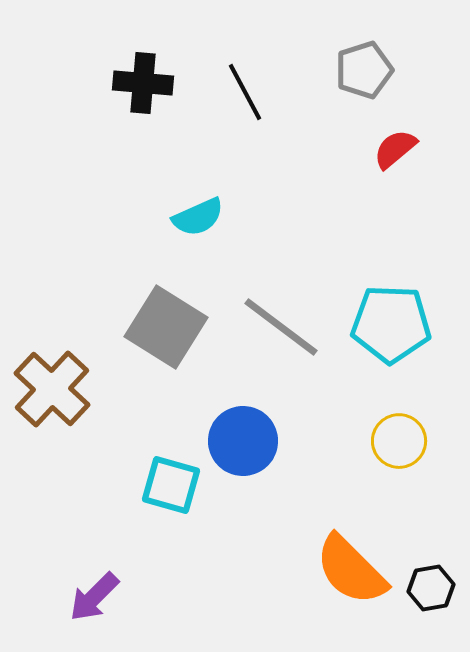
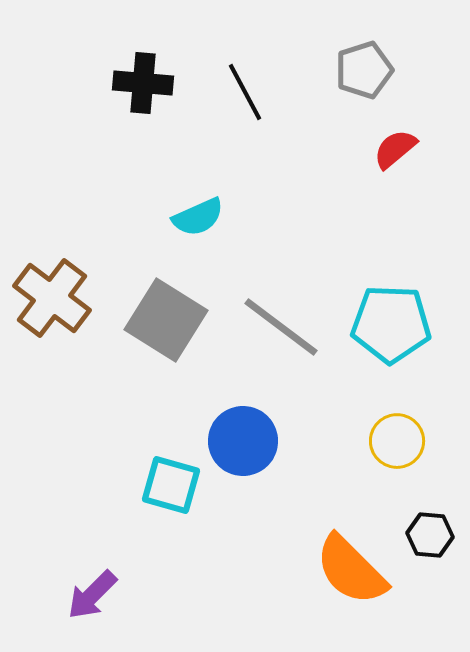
gray square: moved 7 px up
brown cross: moved 91 px up; rotated 6 degrees counterclockwise
yellow circle: moved 2 px left
black hexagon: moved 1 px left, 53 px up; rotated 15 degrees clockwise
purple arrow: moved 2 px left, 2 px up
